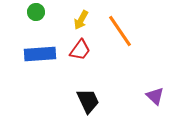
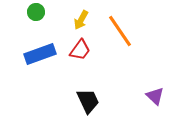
blue rectangle: rotated 16 degrees counterclockwise
